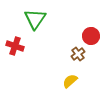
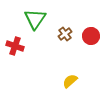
brown cross: moved 13 px left, 20 px up
